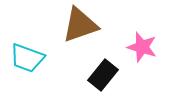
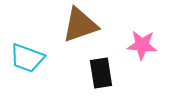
pink star: moved 2 px up; rotated 12 degrees counterclockwise
black rectangle: moved 2 px left, 2 px up; rotated 48 degrees counterclockwise
